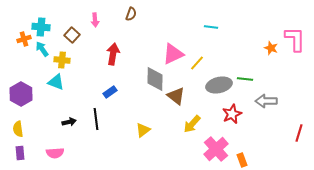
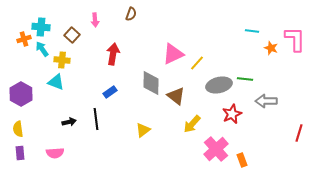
cyan line: moved 41 px right, 4 px down
gray diamond: moved 4 px left, 4 px down
